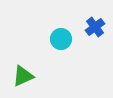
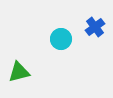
green triangle: moved 4 px left, 4 px up; rotated 10 degrees clockwise
